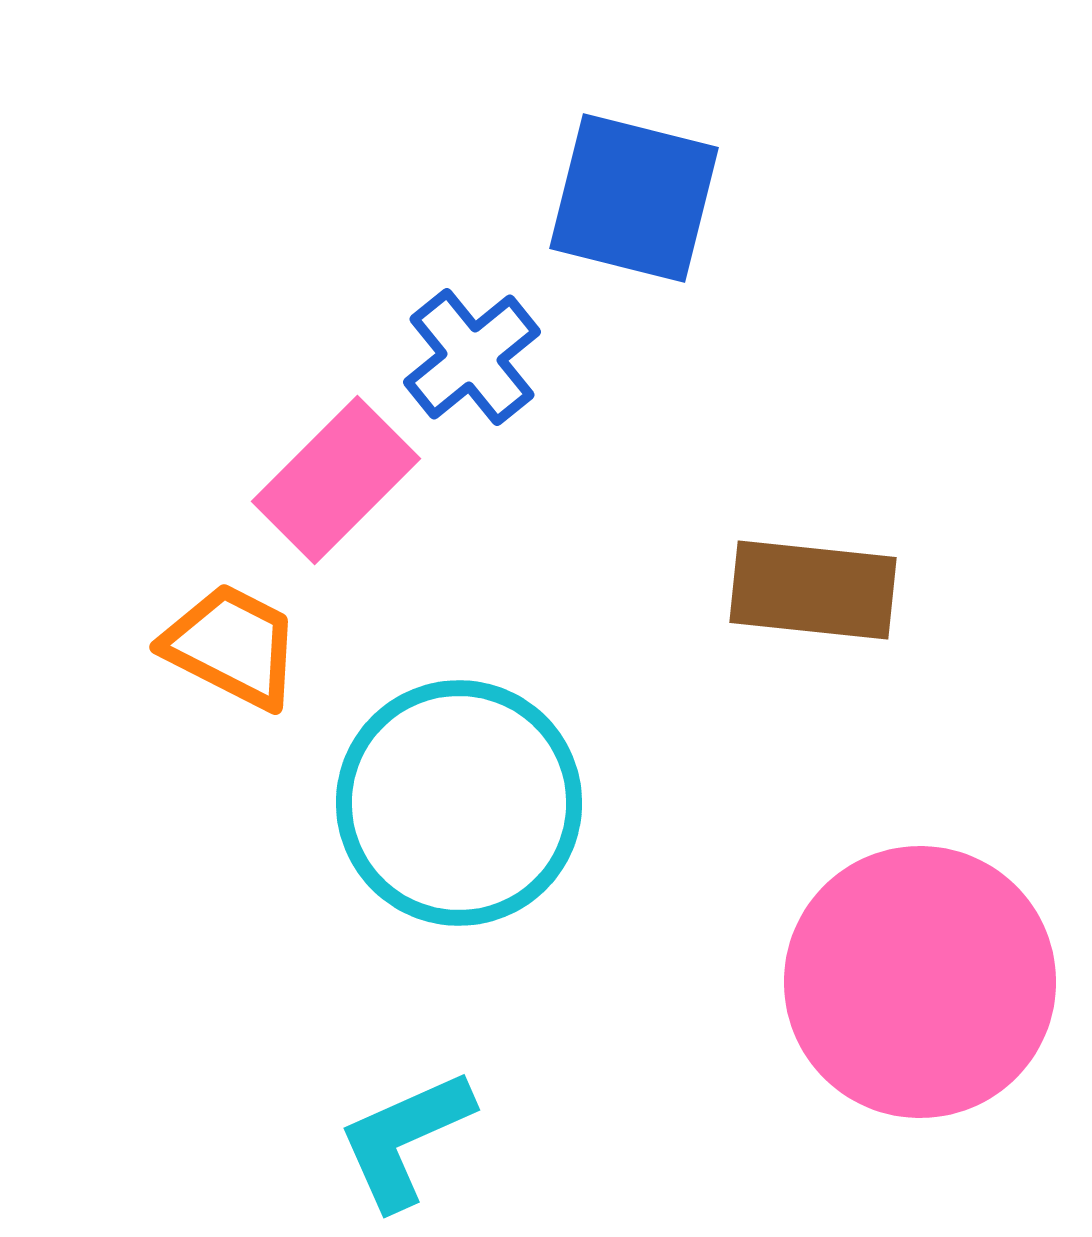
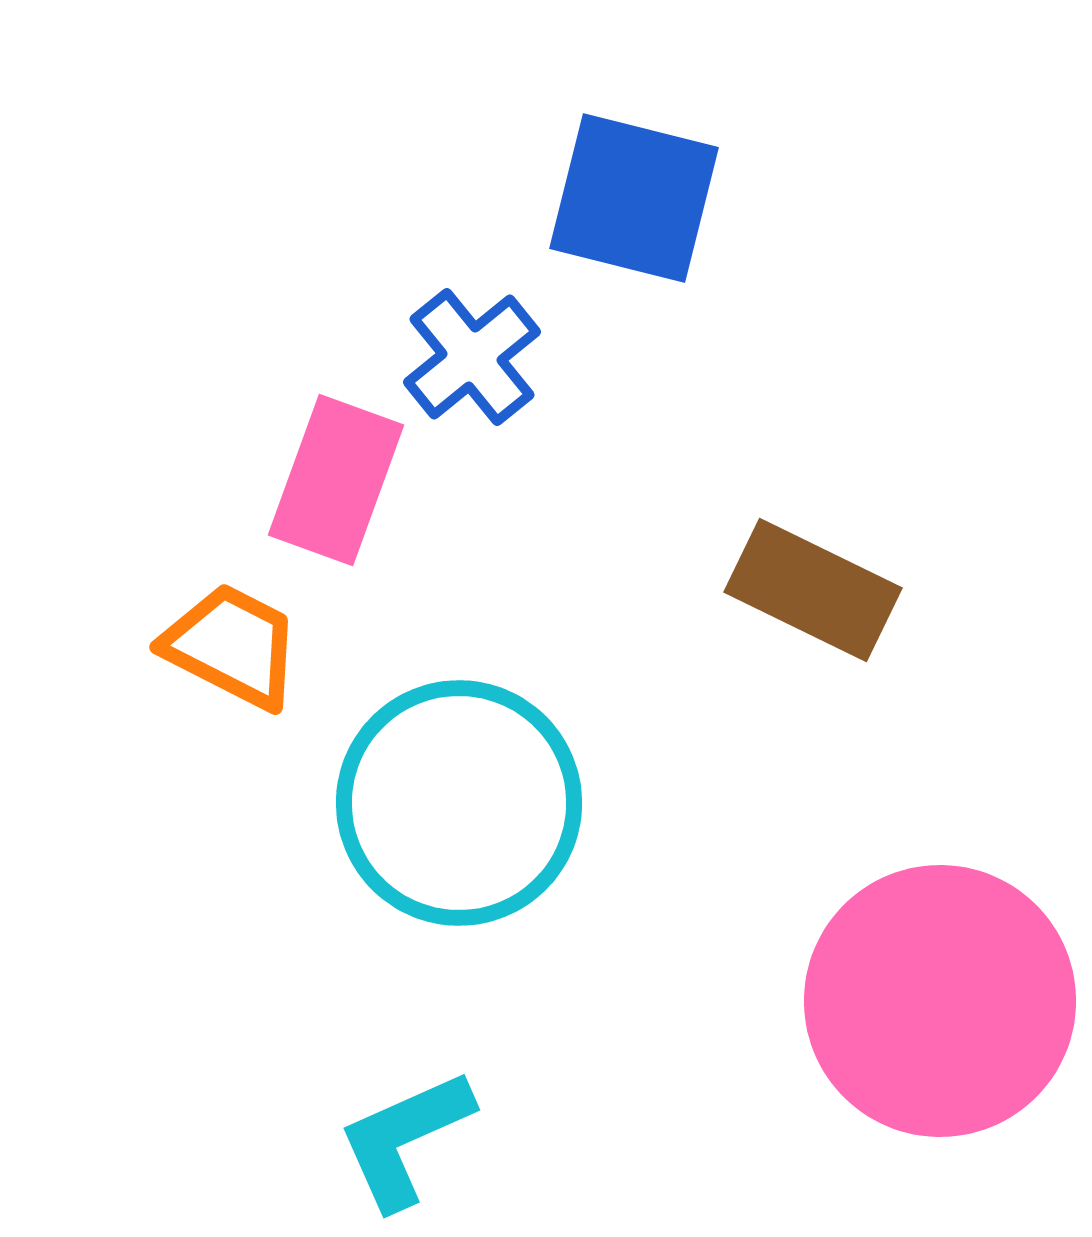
pink rectangle: rotated 25 degrees counterclockwise
brown rectangle: rotated 20 degrees clockwise
pink circle: moved 20 px right, 19 px down
